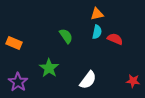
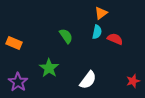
orange triangle: moved 4 px right, 1 px up; rotated 24 degrees counterclockwise
red star: rotated 24 degrees counterclockwise
